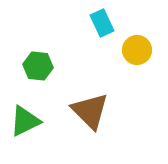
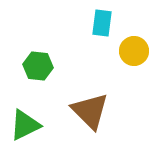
cyan rectangle: rotated 32 degrees clockwise
yellow circle: moved 3 px left, 1 px down
green triangle: moved 4 px down
